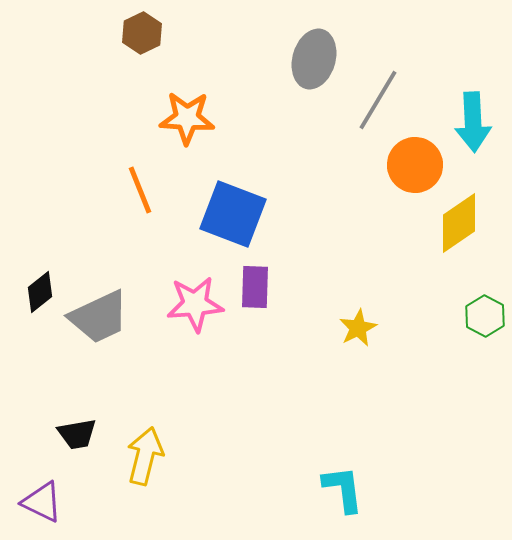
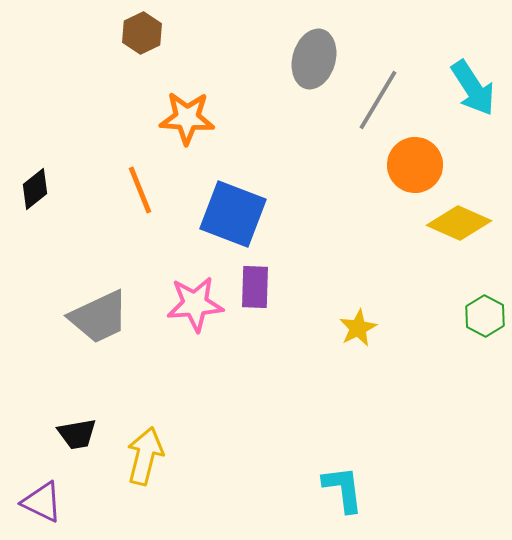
cyan arrow: moved 34 px up; rotated 30 degrees counterclockwise
yellow diamond: rotated 58 degrees clockwise
black diamond: moved 5 px left, 103 px up
